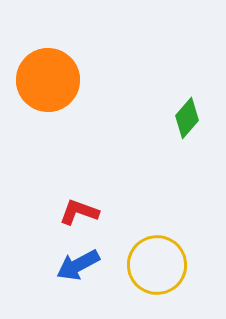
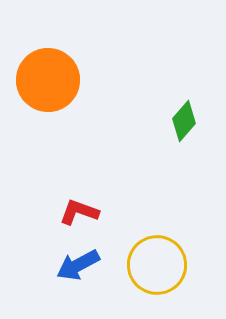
green diamond: moved 3 px left, 3 px down
